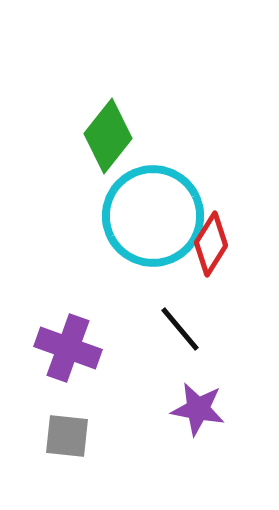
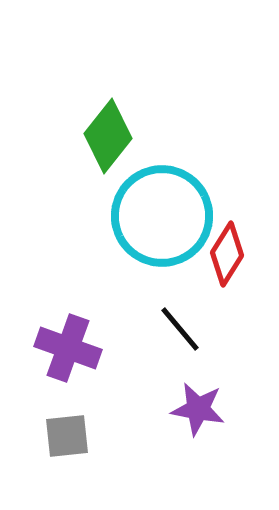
cyan circle: moved 9 px right
red diamond: moved 16 px right, 10 px down
gray square: rotated 12 degrees counterclockwise
